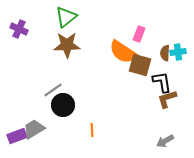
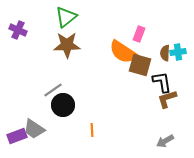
purple cross: moved 1 px left, 1 px down
gray trapezoid: rotated 115 degrees counterclockwise
